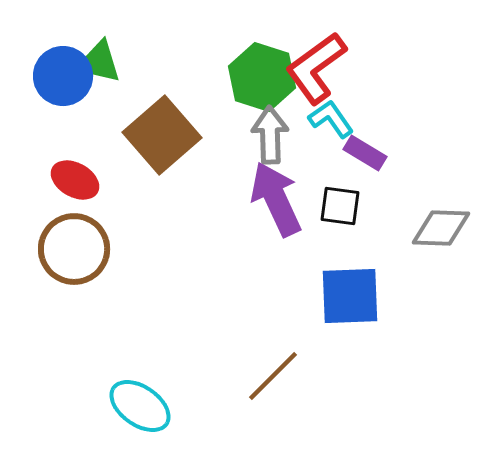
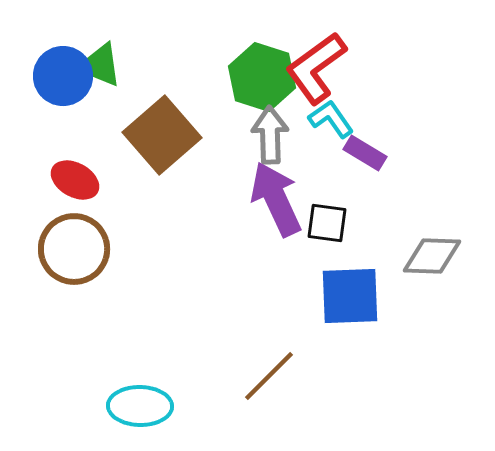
green triangle: moved 1 px right, 3 px down; rotated 9 degrees clockwise
black square: moved 13 px left, 17 px down
gray diamond: moved 9 px left, 28 px down
brown line: moved 4 px left
cyan ellipse: rotated 34 degrees counterclockwise
